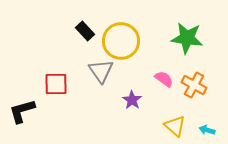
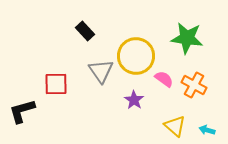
yellow circle: moved 15 px right, 15 px down
purple star: moved 2 px right
